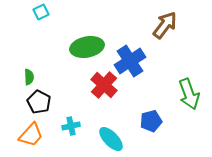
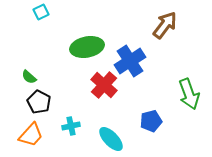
green semicircle: rotated 133 degrees clockwise
